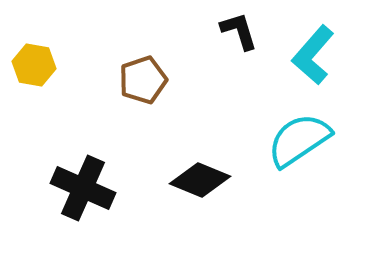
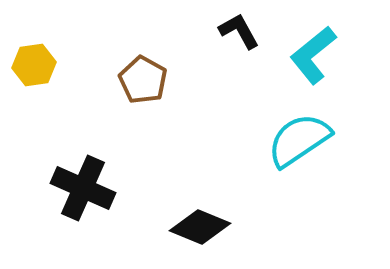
black L-shape: rotated 12 degrees counterclockwise
cyan L-shape: rotated 10 degrees clockwise
yellow hexagon: rotated 18 degrees counterclockwise
brown pentagon: rotated 24 degrees counterclockwise
black diamond: moved 47 px down
